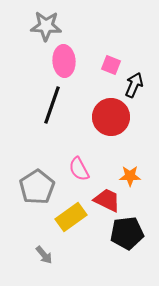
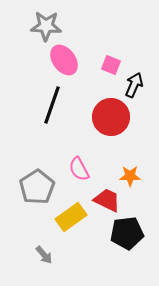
pink ellipse: moved 1 px up; rotated 32 degrees counterclockwise
